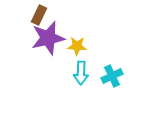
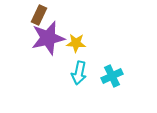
yellow star: moved 1 px left, 3 px up
cyan arrow: moved 2 px left; rotated 10 degrees clockwise
